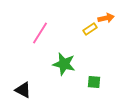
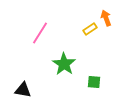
orange arrow: rotated 98 degrees counterclockwise
green star: rotated 20 degrees clockwise
black triangle: rotated 18 degrees counterclockwise
